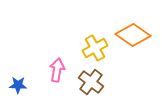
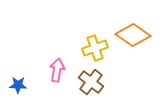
yellow cross: rotated 10 degrees clockwise
